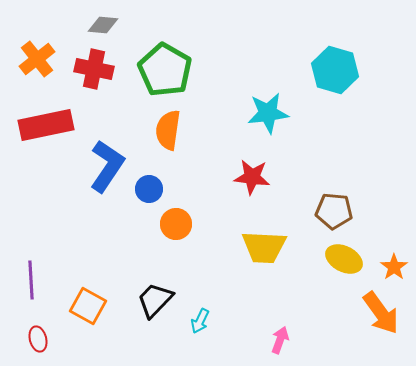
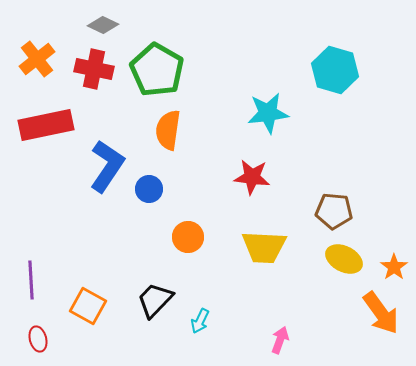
gray diamond: rotated 20 degrees clockwise
green pentagon: moved 8 px left
orange circle: moved 12 px right, 13 px down
